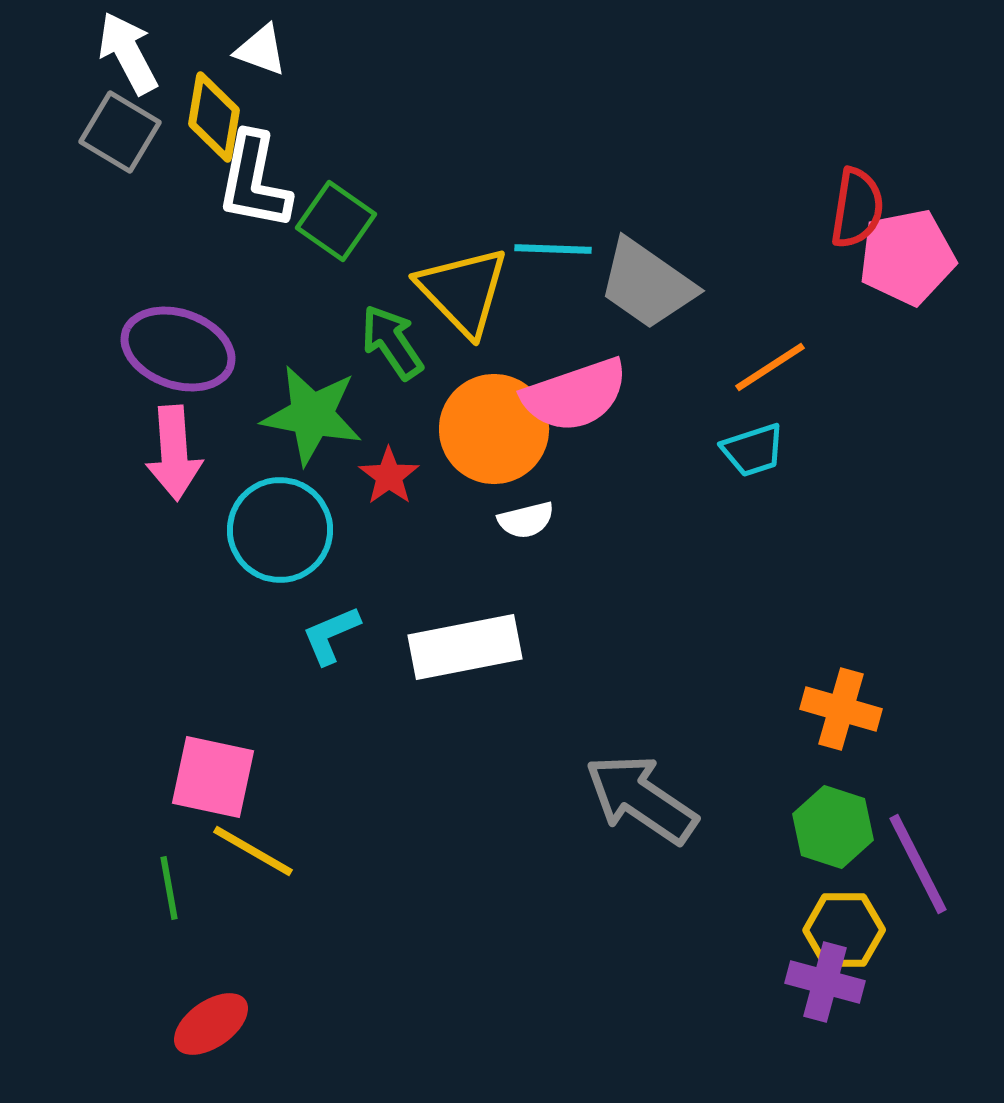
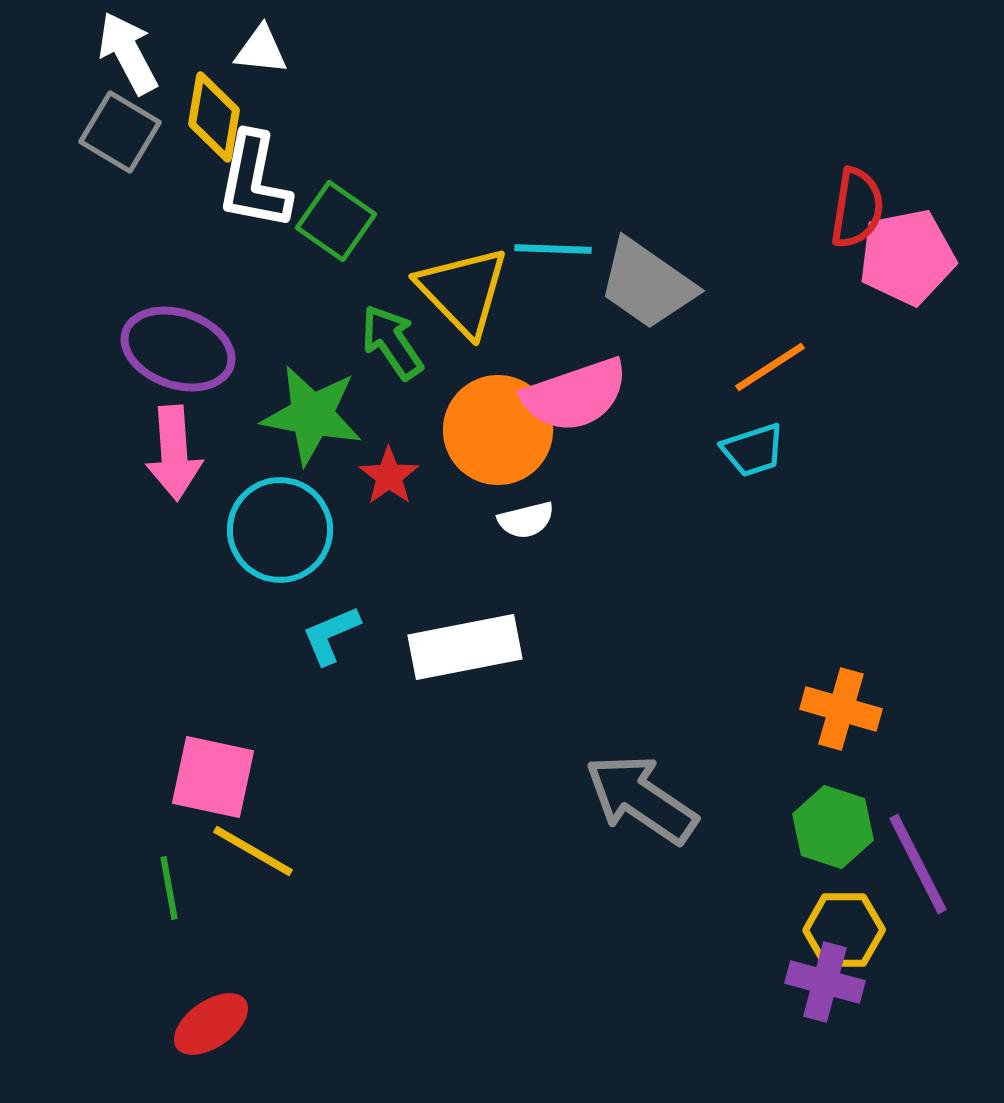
white triangle: rotated 14 degrees counterclockwise
orange circle: moved 4 px right, 1 px down
